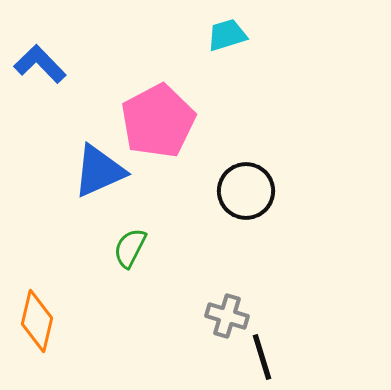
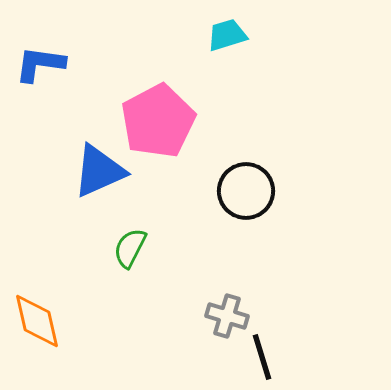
blue L-shape: rotated 38 degrees counterclockwise
orange diamond: rotated 26 degrees counterclockwise
